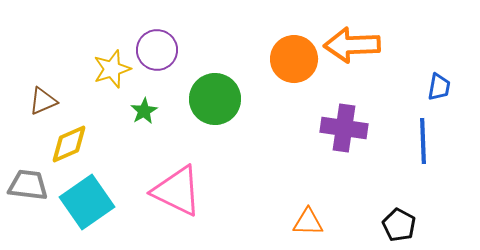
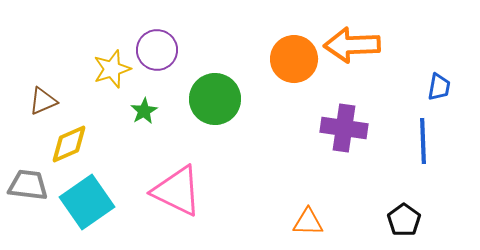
black pentagon: moved 5 px right, 5 px up; rotated 8 degrees clockwise
